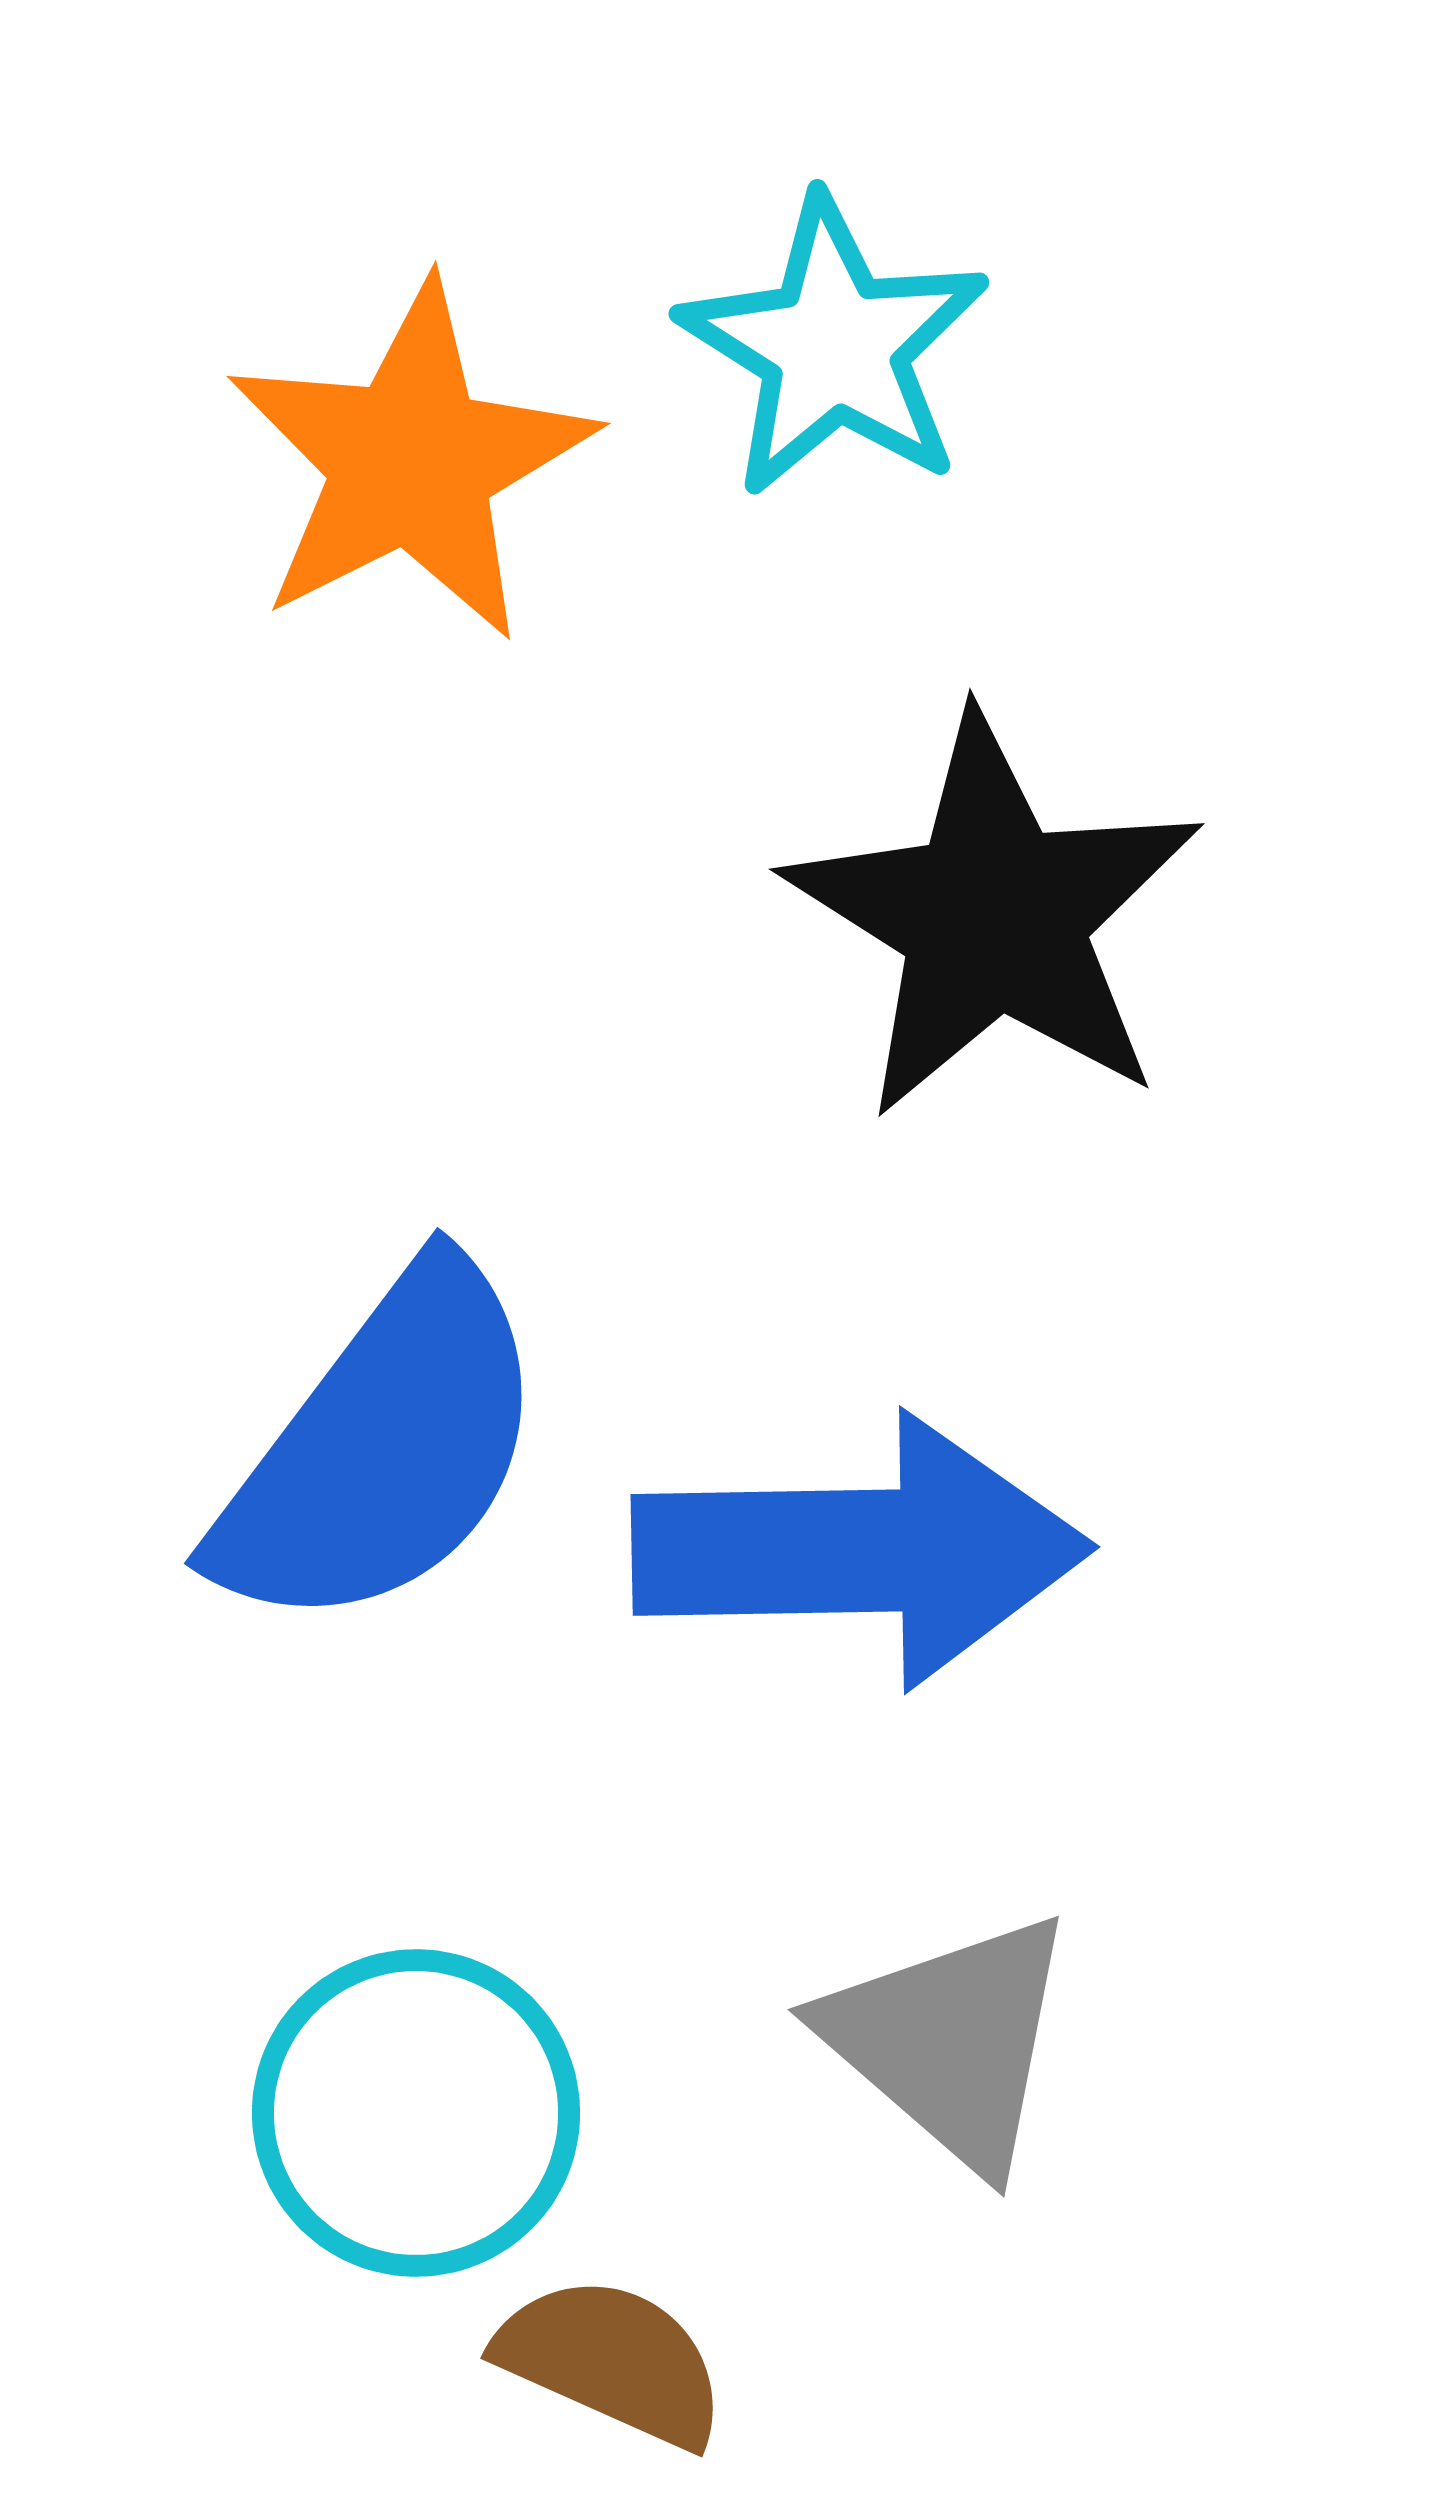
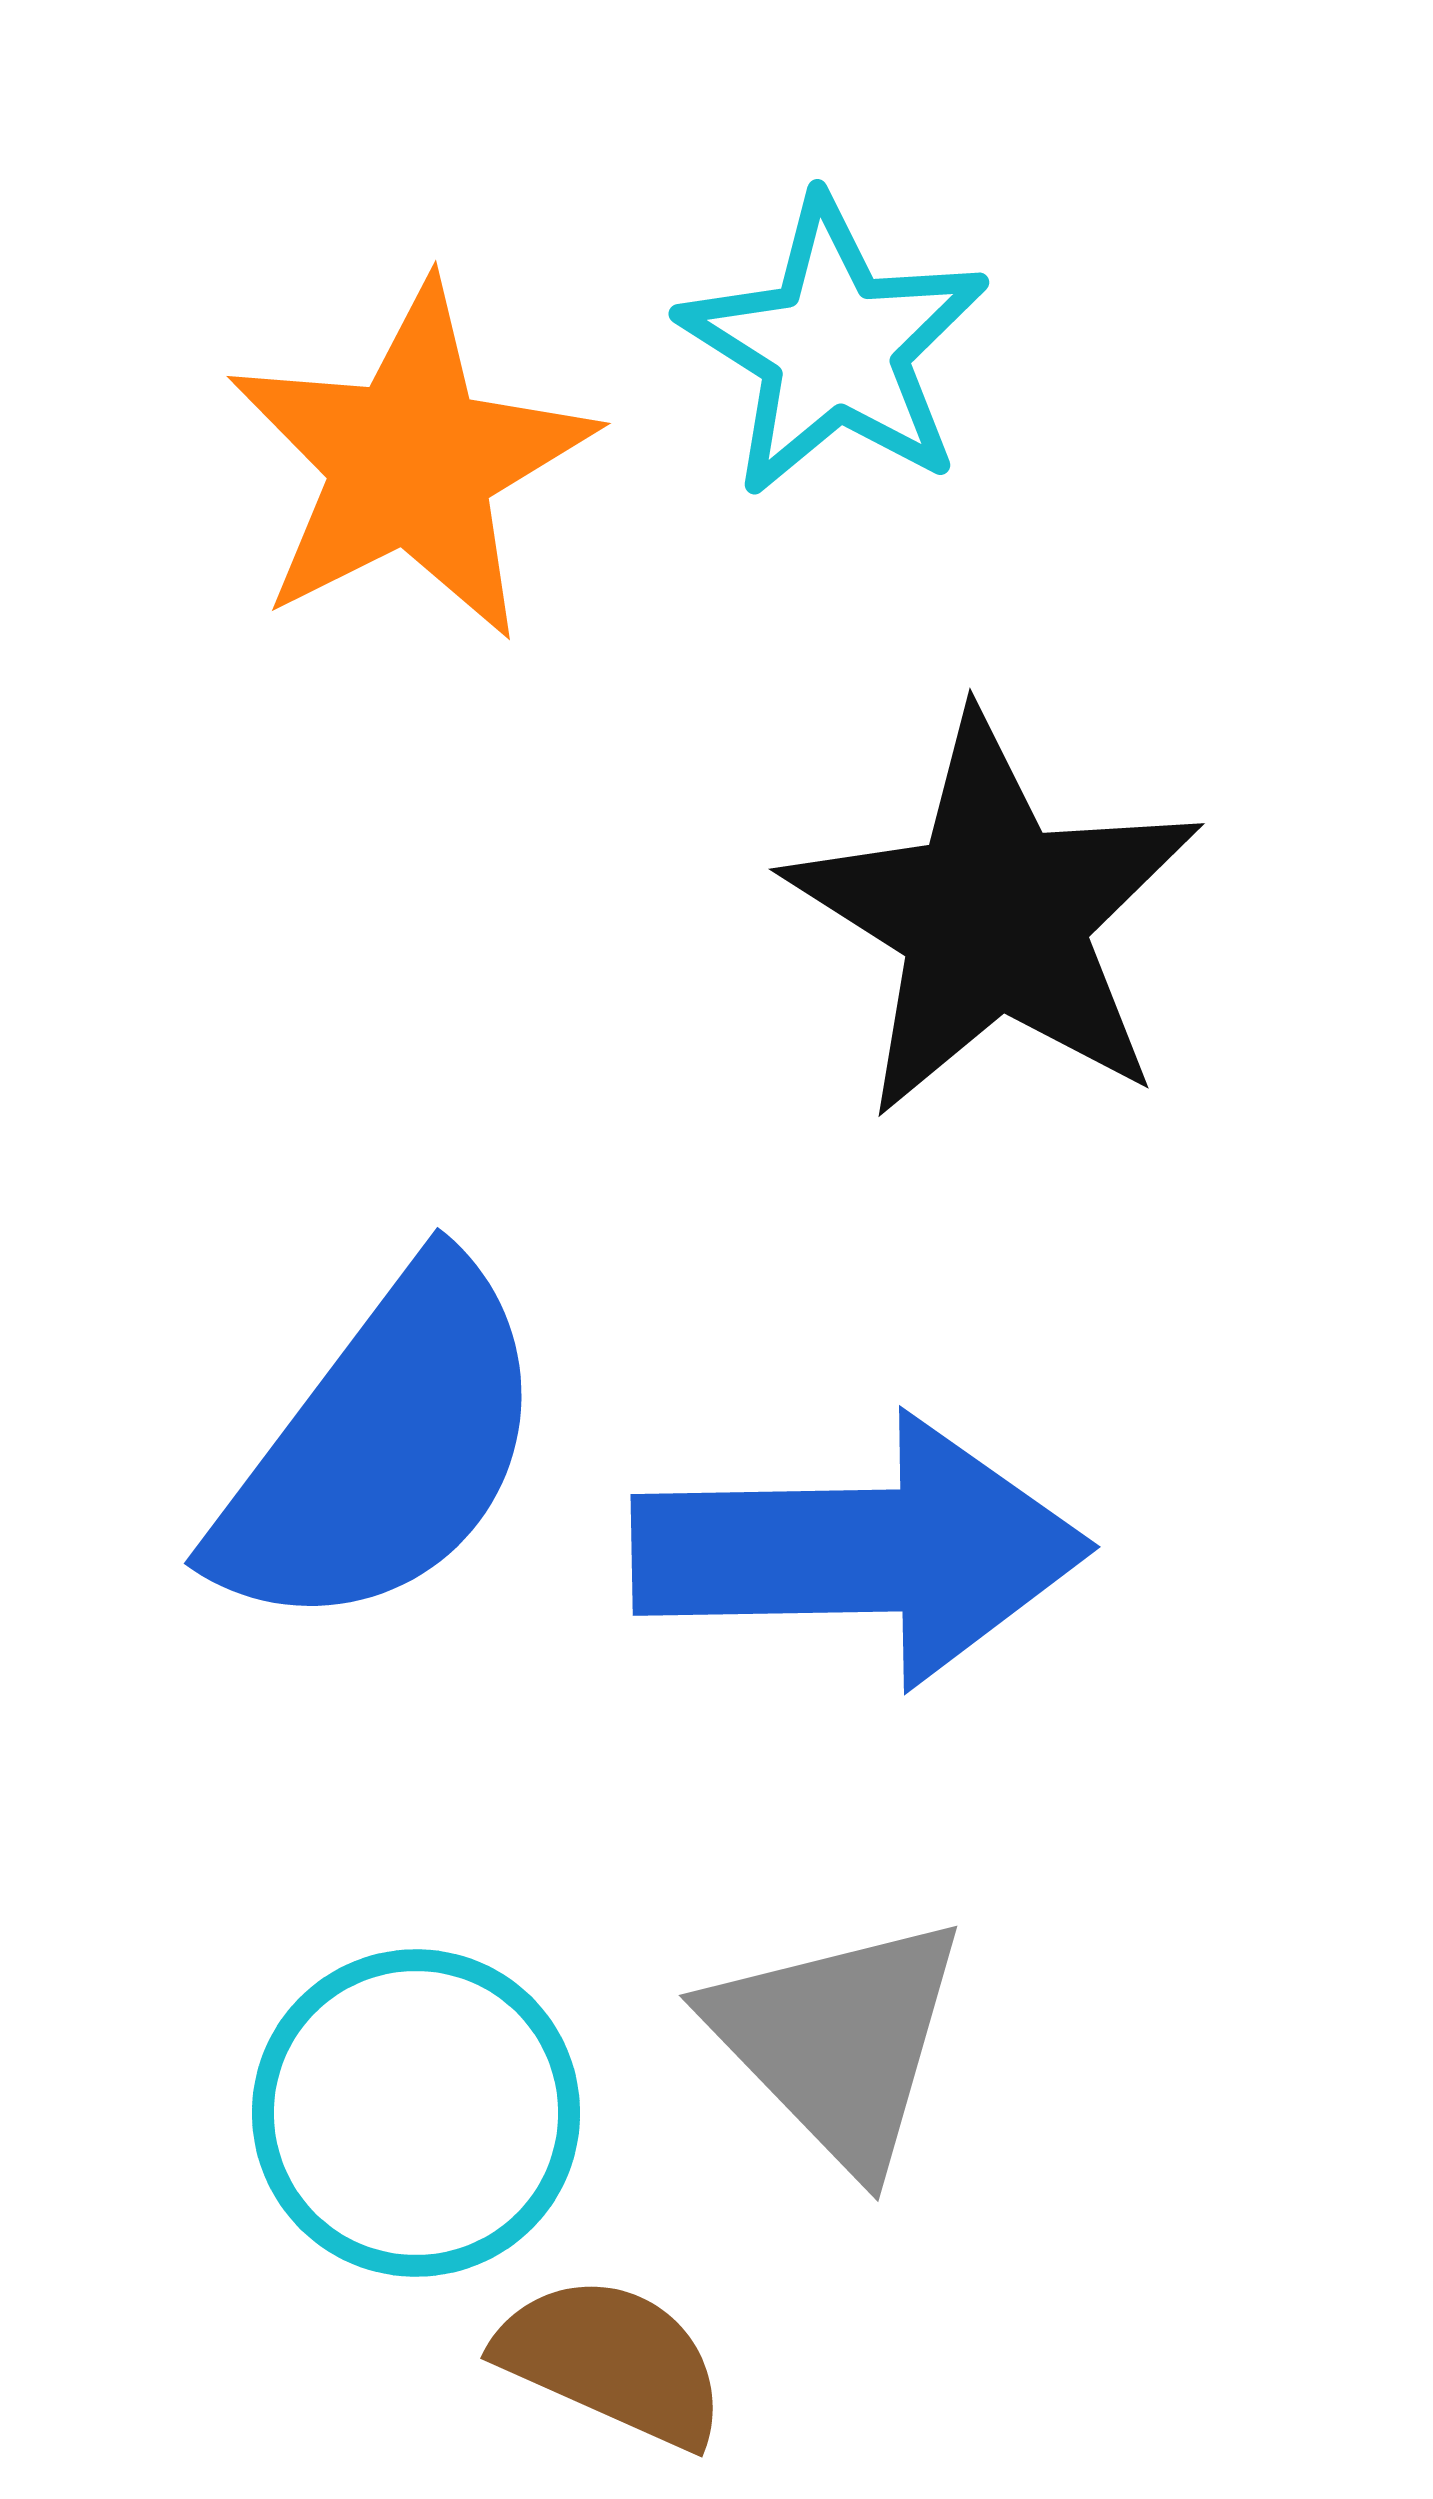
gray triangle: moved 112 px left; rotated 5 degrees clockwise
